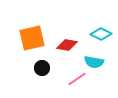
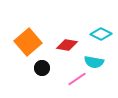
orange square: moved 4 px left, 4 px down; rotated 28 degrees counterclockwise
